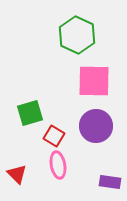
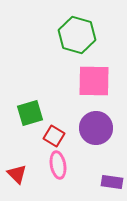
green hexagon: rotated 9 degrees counterclockwise
purple circle: moved 2 px down
purple rectangle: moved 2 px right
